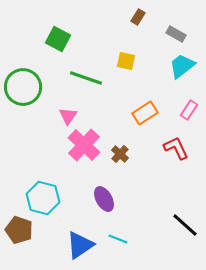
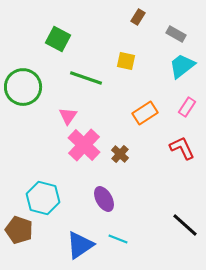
pink rectangle: moved 2 px left, 3 px up
red L-shape: moved 6 px right
